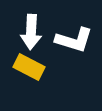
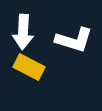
white arrow: moved 8 px left
